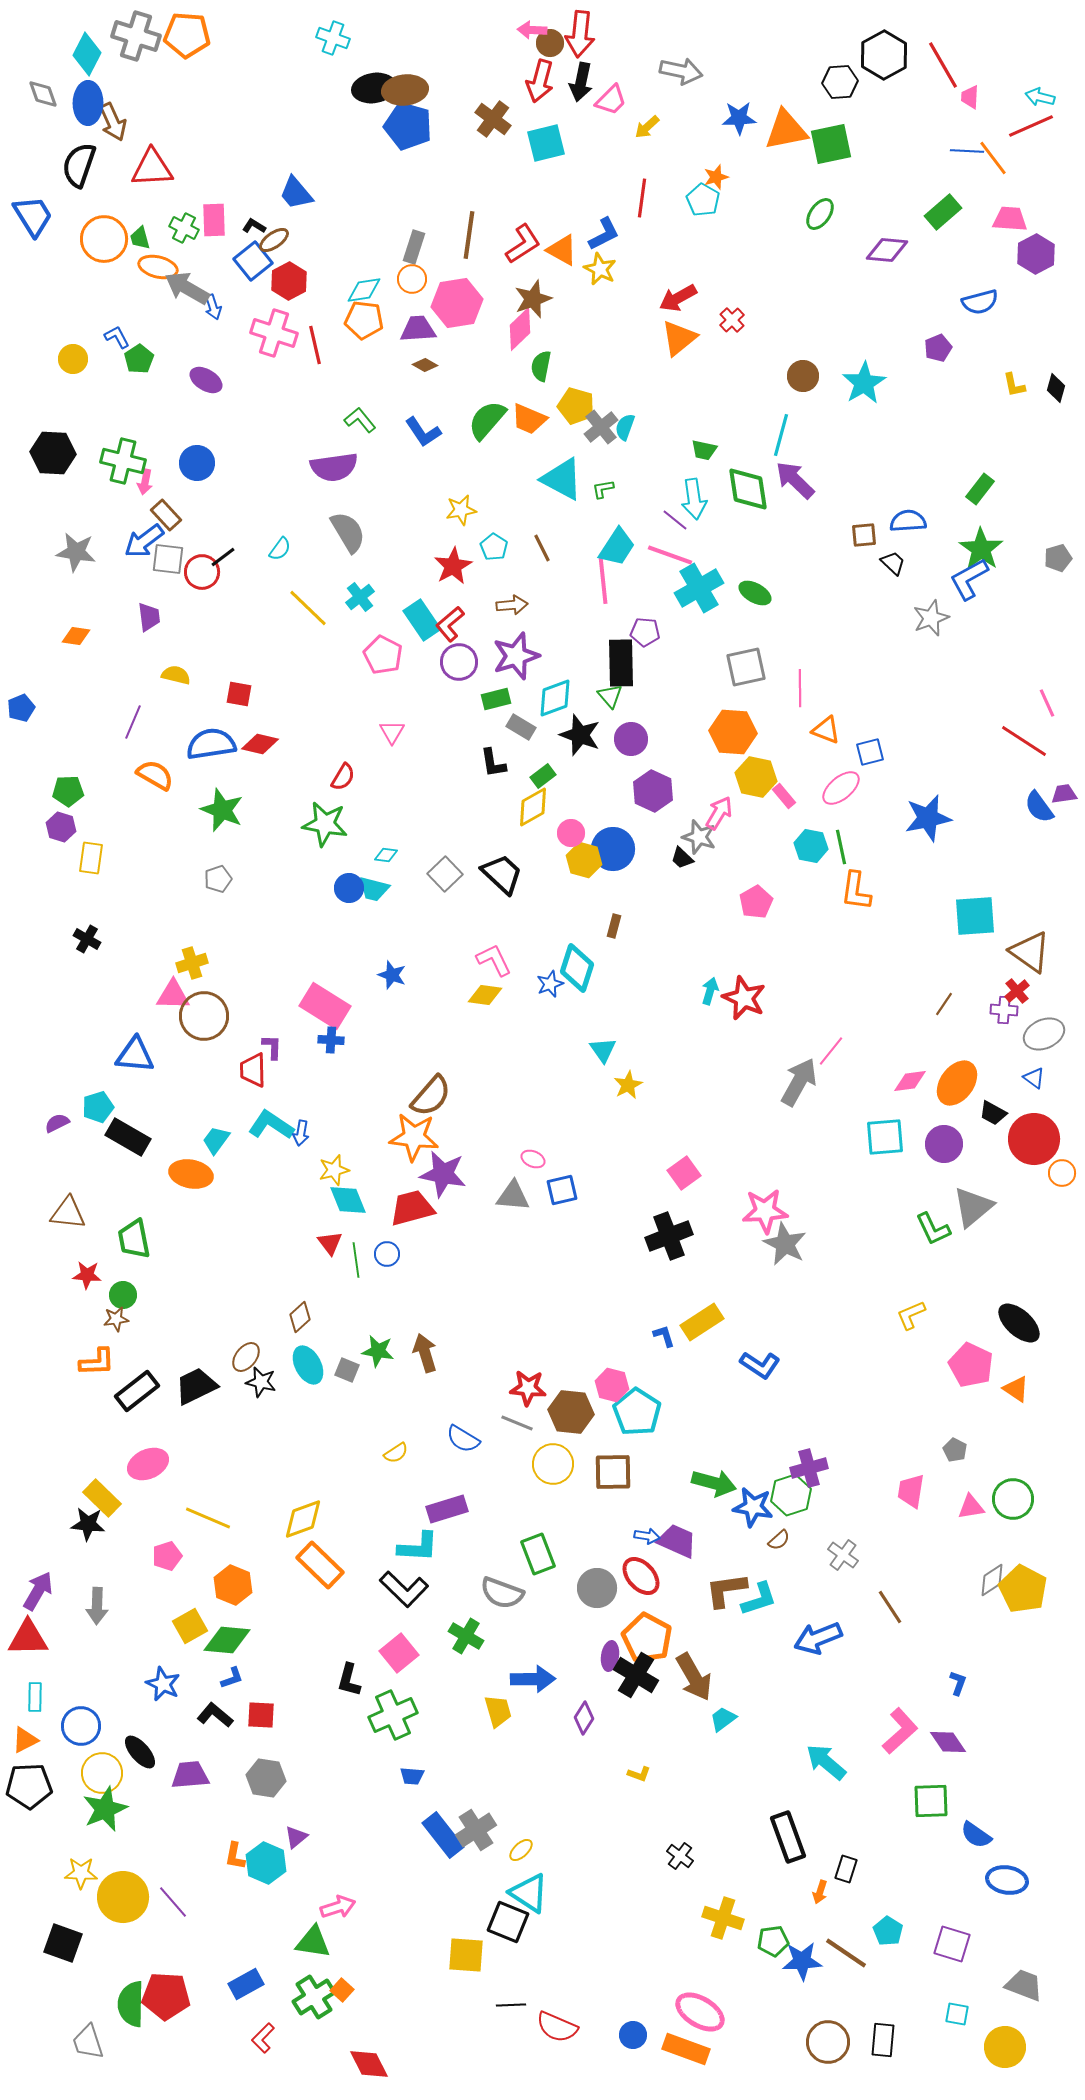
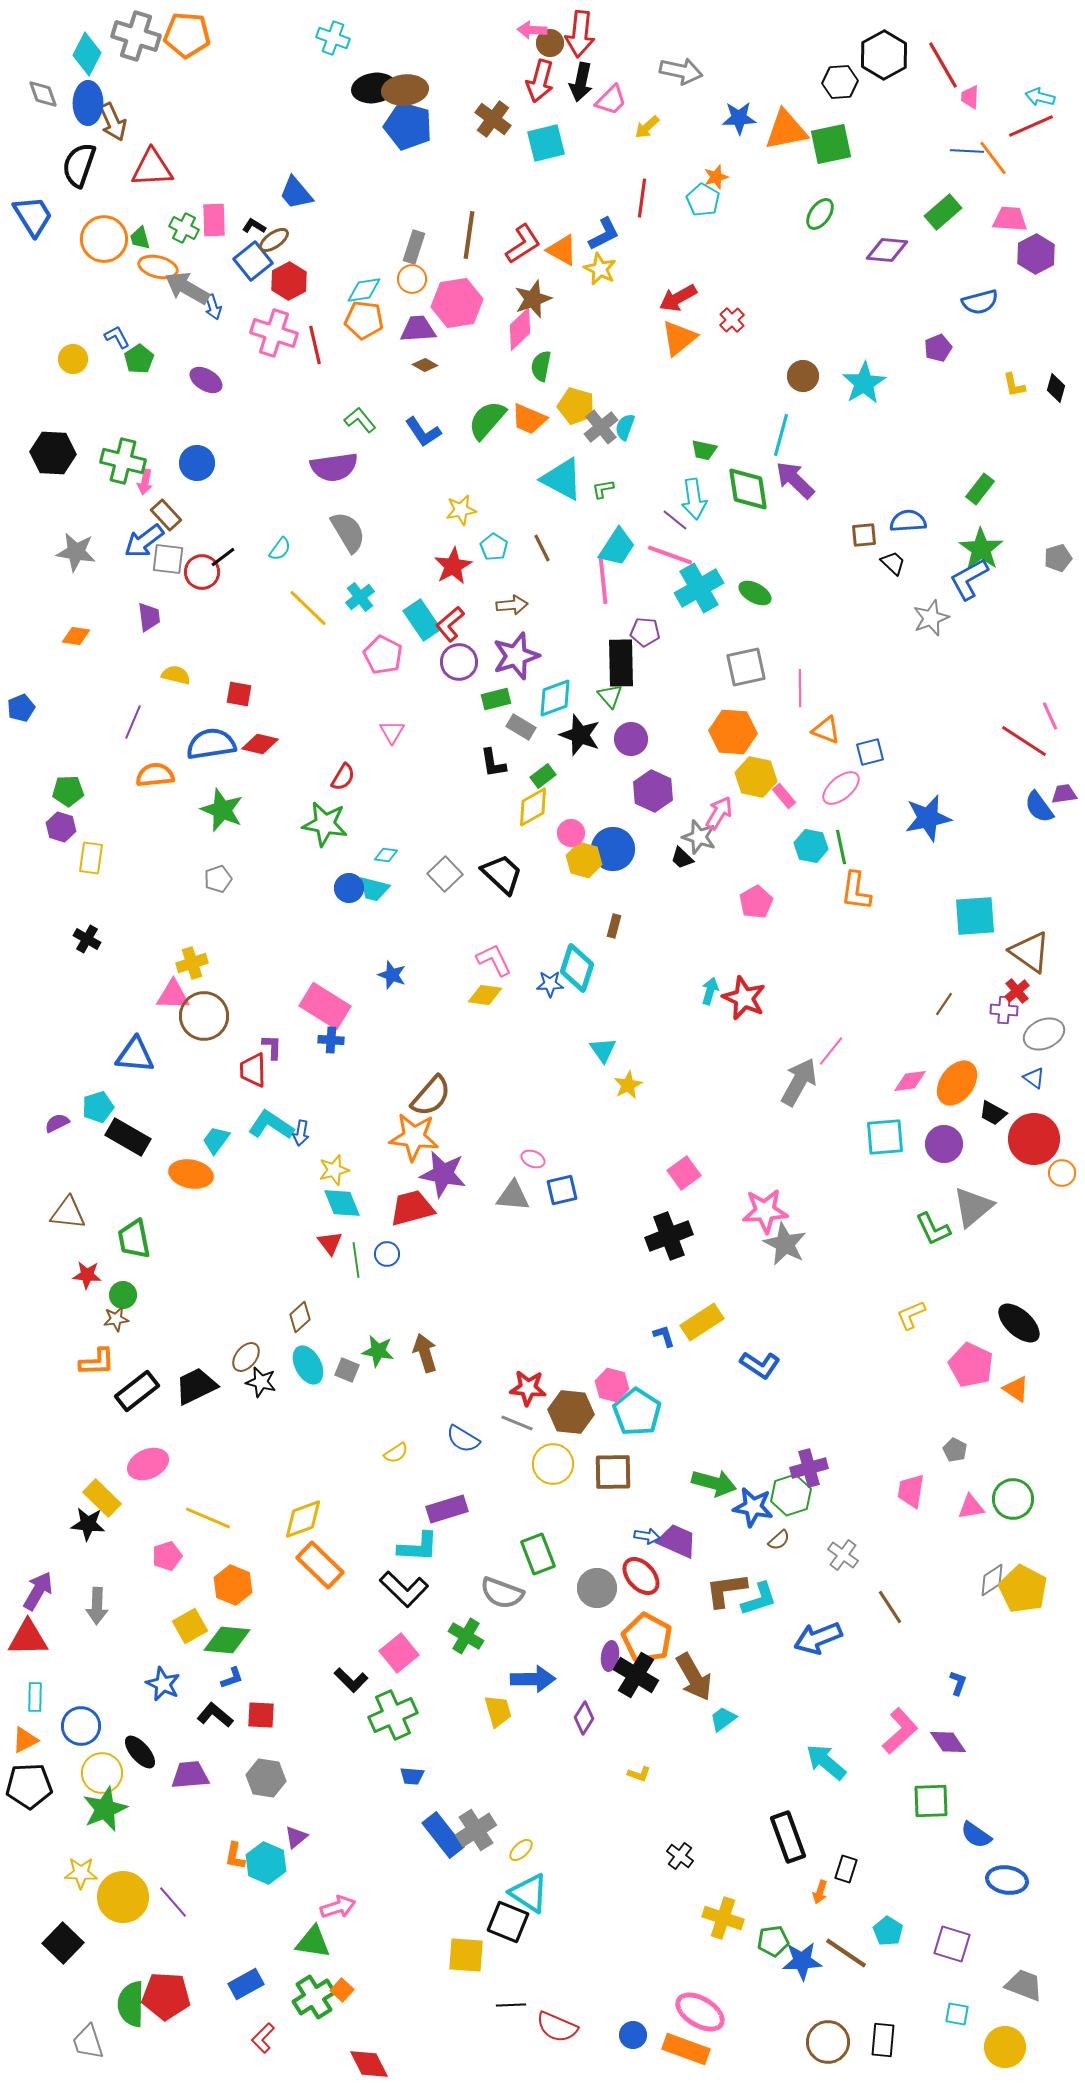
pink line at (1047, 703): moved 3 px right, 13 px down
orange semicircle at (155, 775): rotated 36 degrees counterclockwise
blue star at (550, 984): rotated 20 degrees clockwise
cyan diamond at (348, 1200): moved 6 px left, 3 px down
black L-shape at (349, 1680): moved 2 px right; rotated 60 degrees counterclockwise
black square at (63, 1943): rotated 24 degrees clockwise
